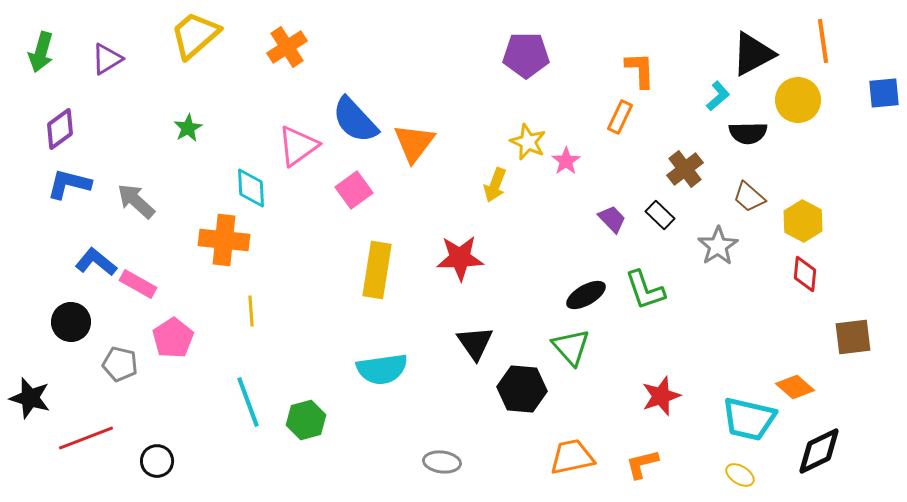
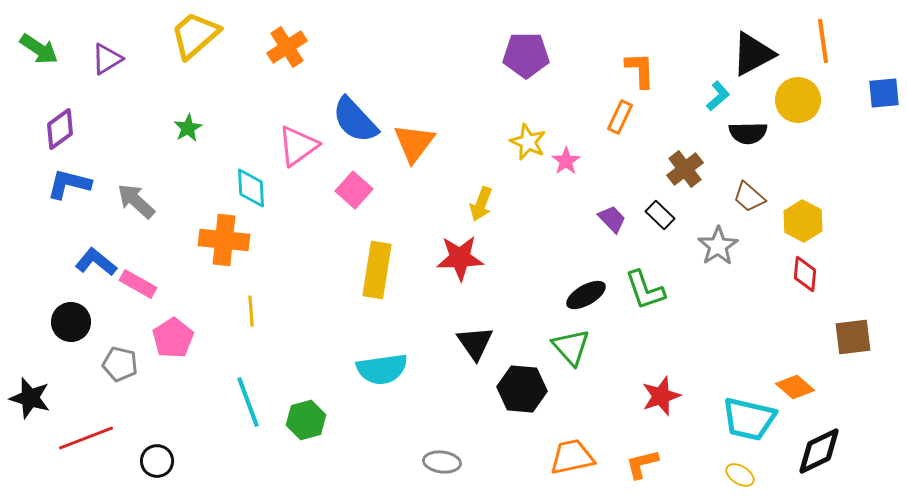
green arrow at (41, 52): moved 2 px left, 3 px up; rotated 72 degrees counterclockwise
yellow arrow at (495, 185): moved 14 px left, 19 px down
pink square at (354, 190): rotated 12 degrees counterclockwise
